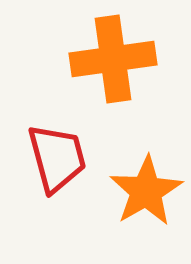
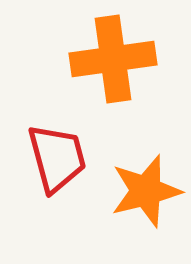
orange star: rotated 16 degrees clockwise
